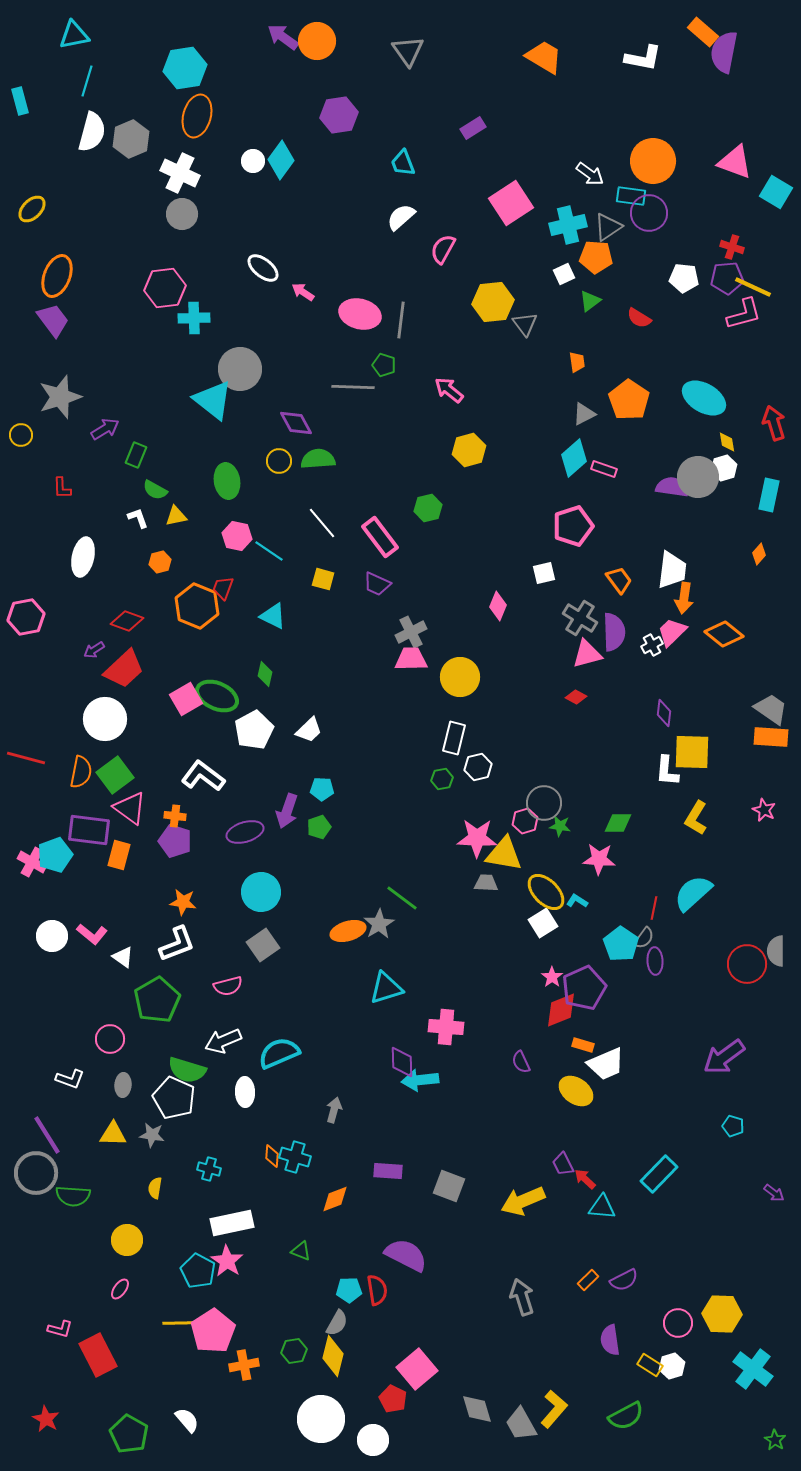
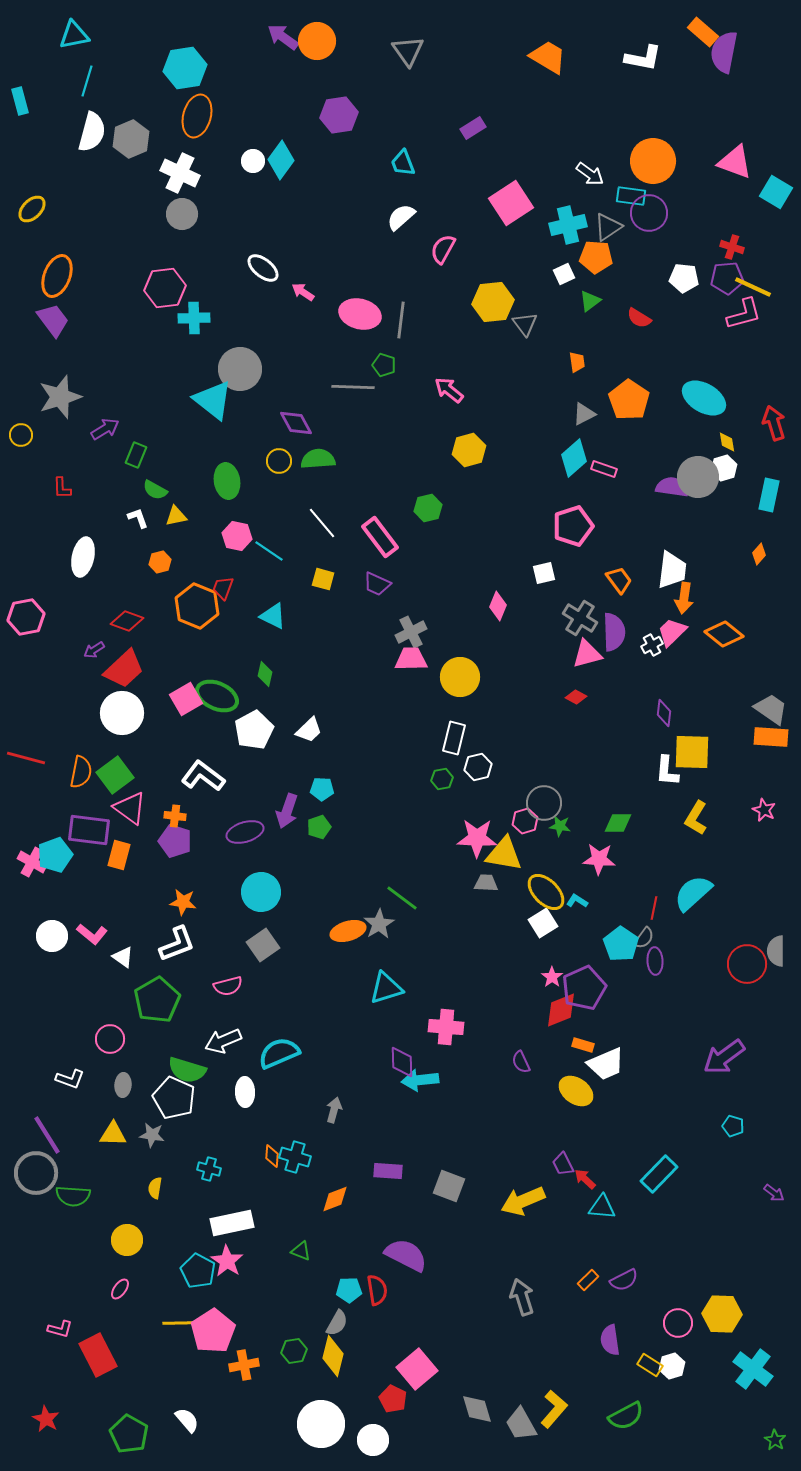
orange trapezoid at (544, 57): moved 4 px right
white circle at (105, 719): moved 17 px right, 6 px up
white circle at (321, 1419): moved 5 px down
